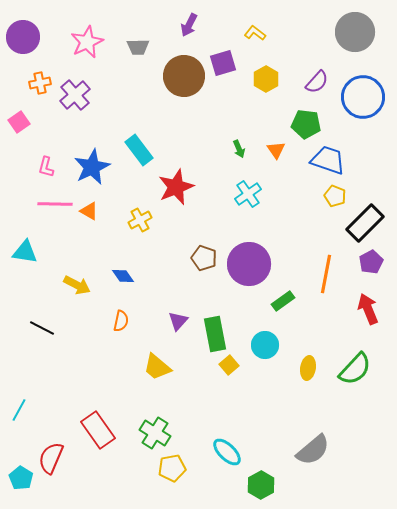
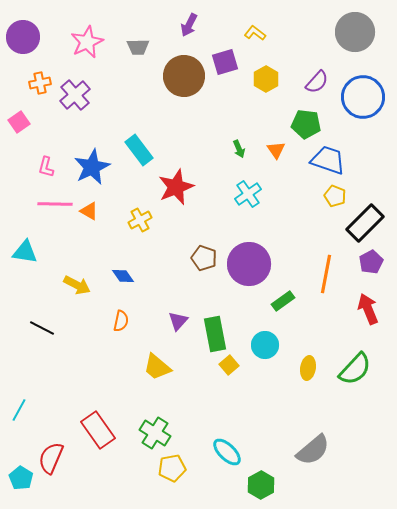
purple square at (223, 63): moved 2 px right, 1 px up
